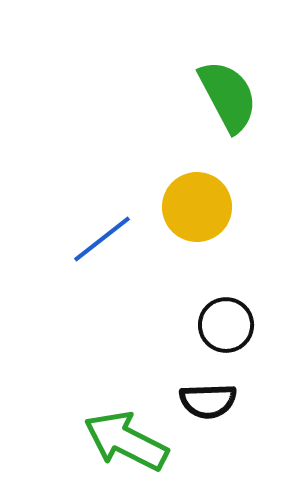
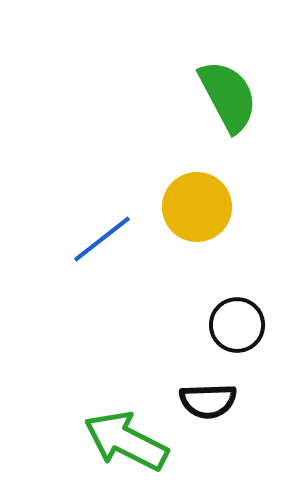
black circle: moved 11 px right
